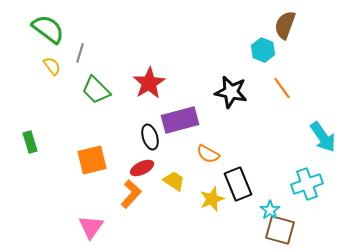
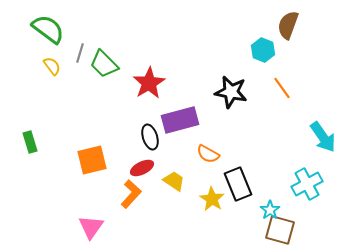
brown semicircle: moved 3 px right
green trapezoid: moved 8 px right, 26 px up
cyan cross: rotated 8 degrees counterclockwise
yellow star: rotated 20 degrees counterclockwise
